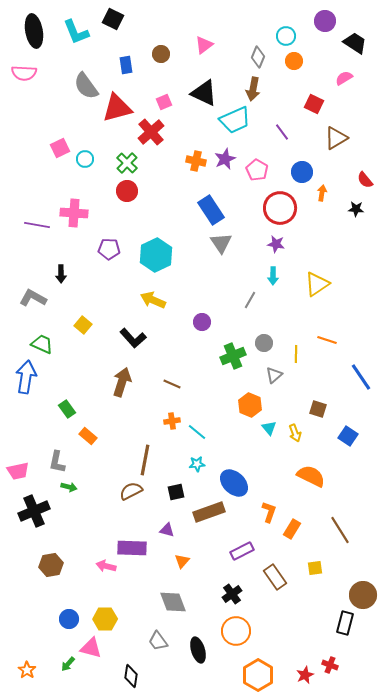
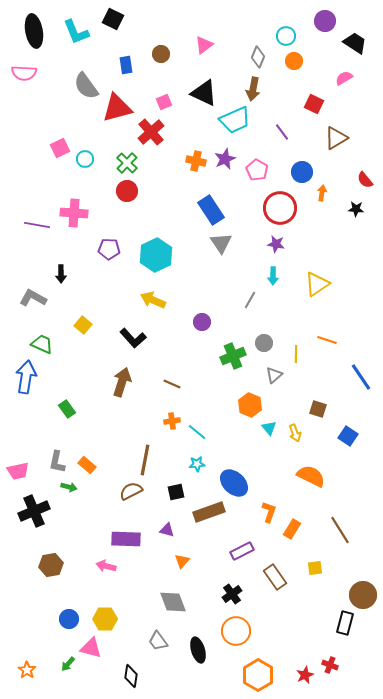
orange rectangle at (88, 436): moved 1 px left, 29 px down
purple rectangle at (132, 548): moved 6 px left, 9 px up
